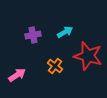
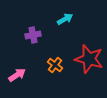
cyan arrow: moved 13 px up
red star: moved 1 px right, 3 px down
orange cross: moved 1 px up
